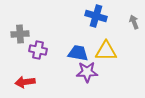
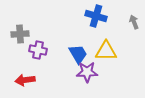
blue trapezoid: moved 1 px down; rotated 50 degrees clockwise
red arrow: moved 2 px up
